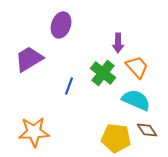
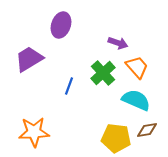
purple arrow: rotated 72 degrees counterclockwise
green cross: rotated 10 degrees clockwise
brown diamond: rotated 65 degrees counterclockwise
